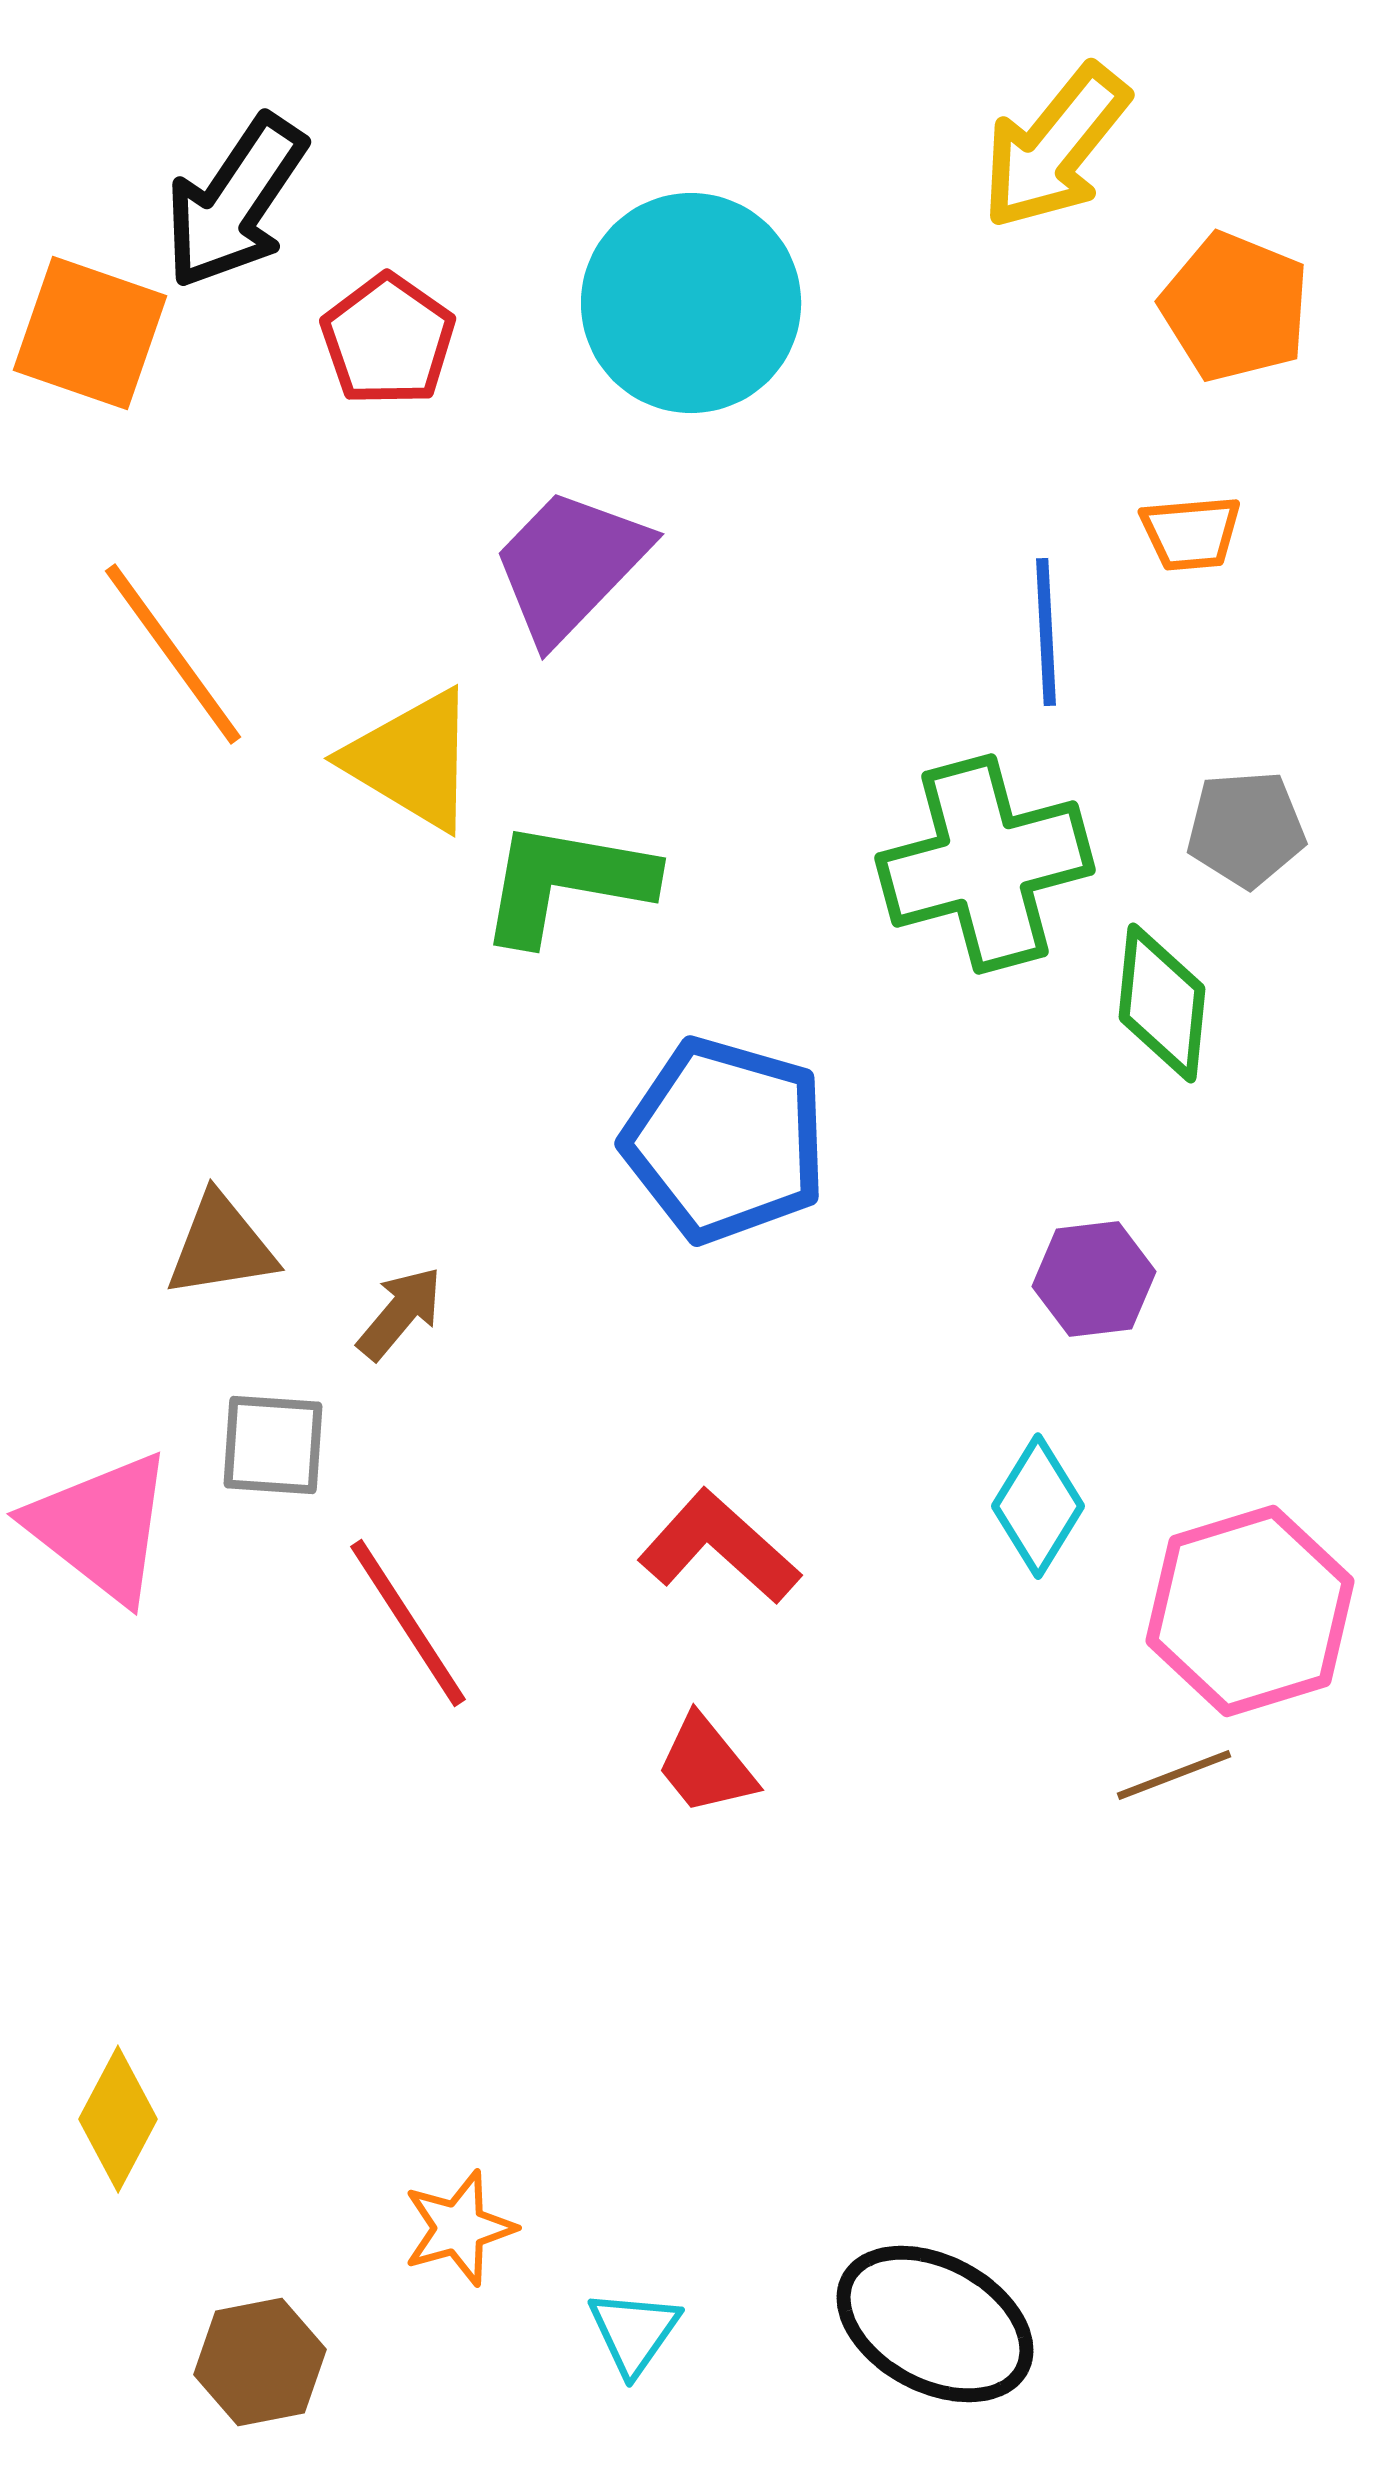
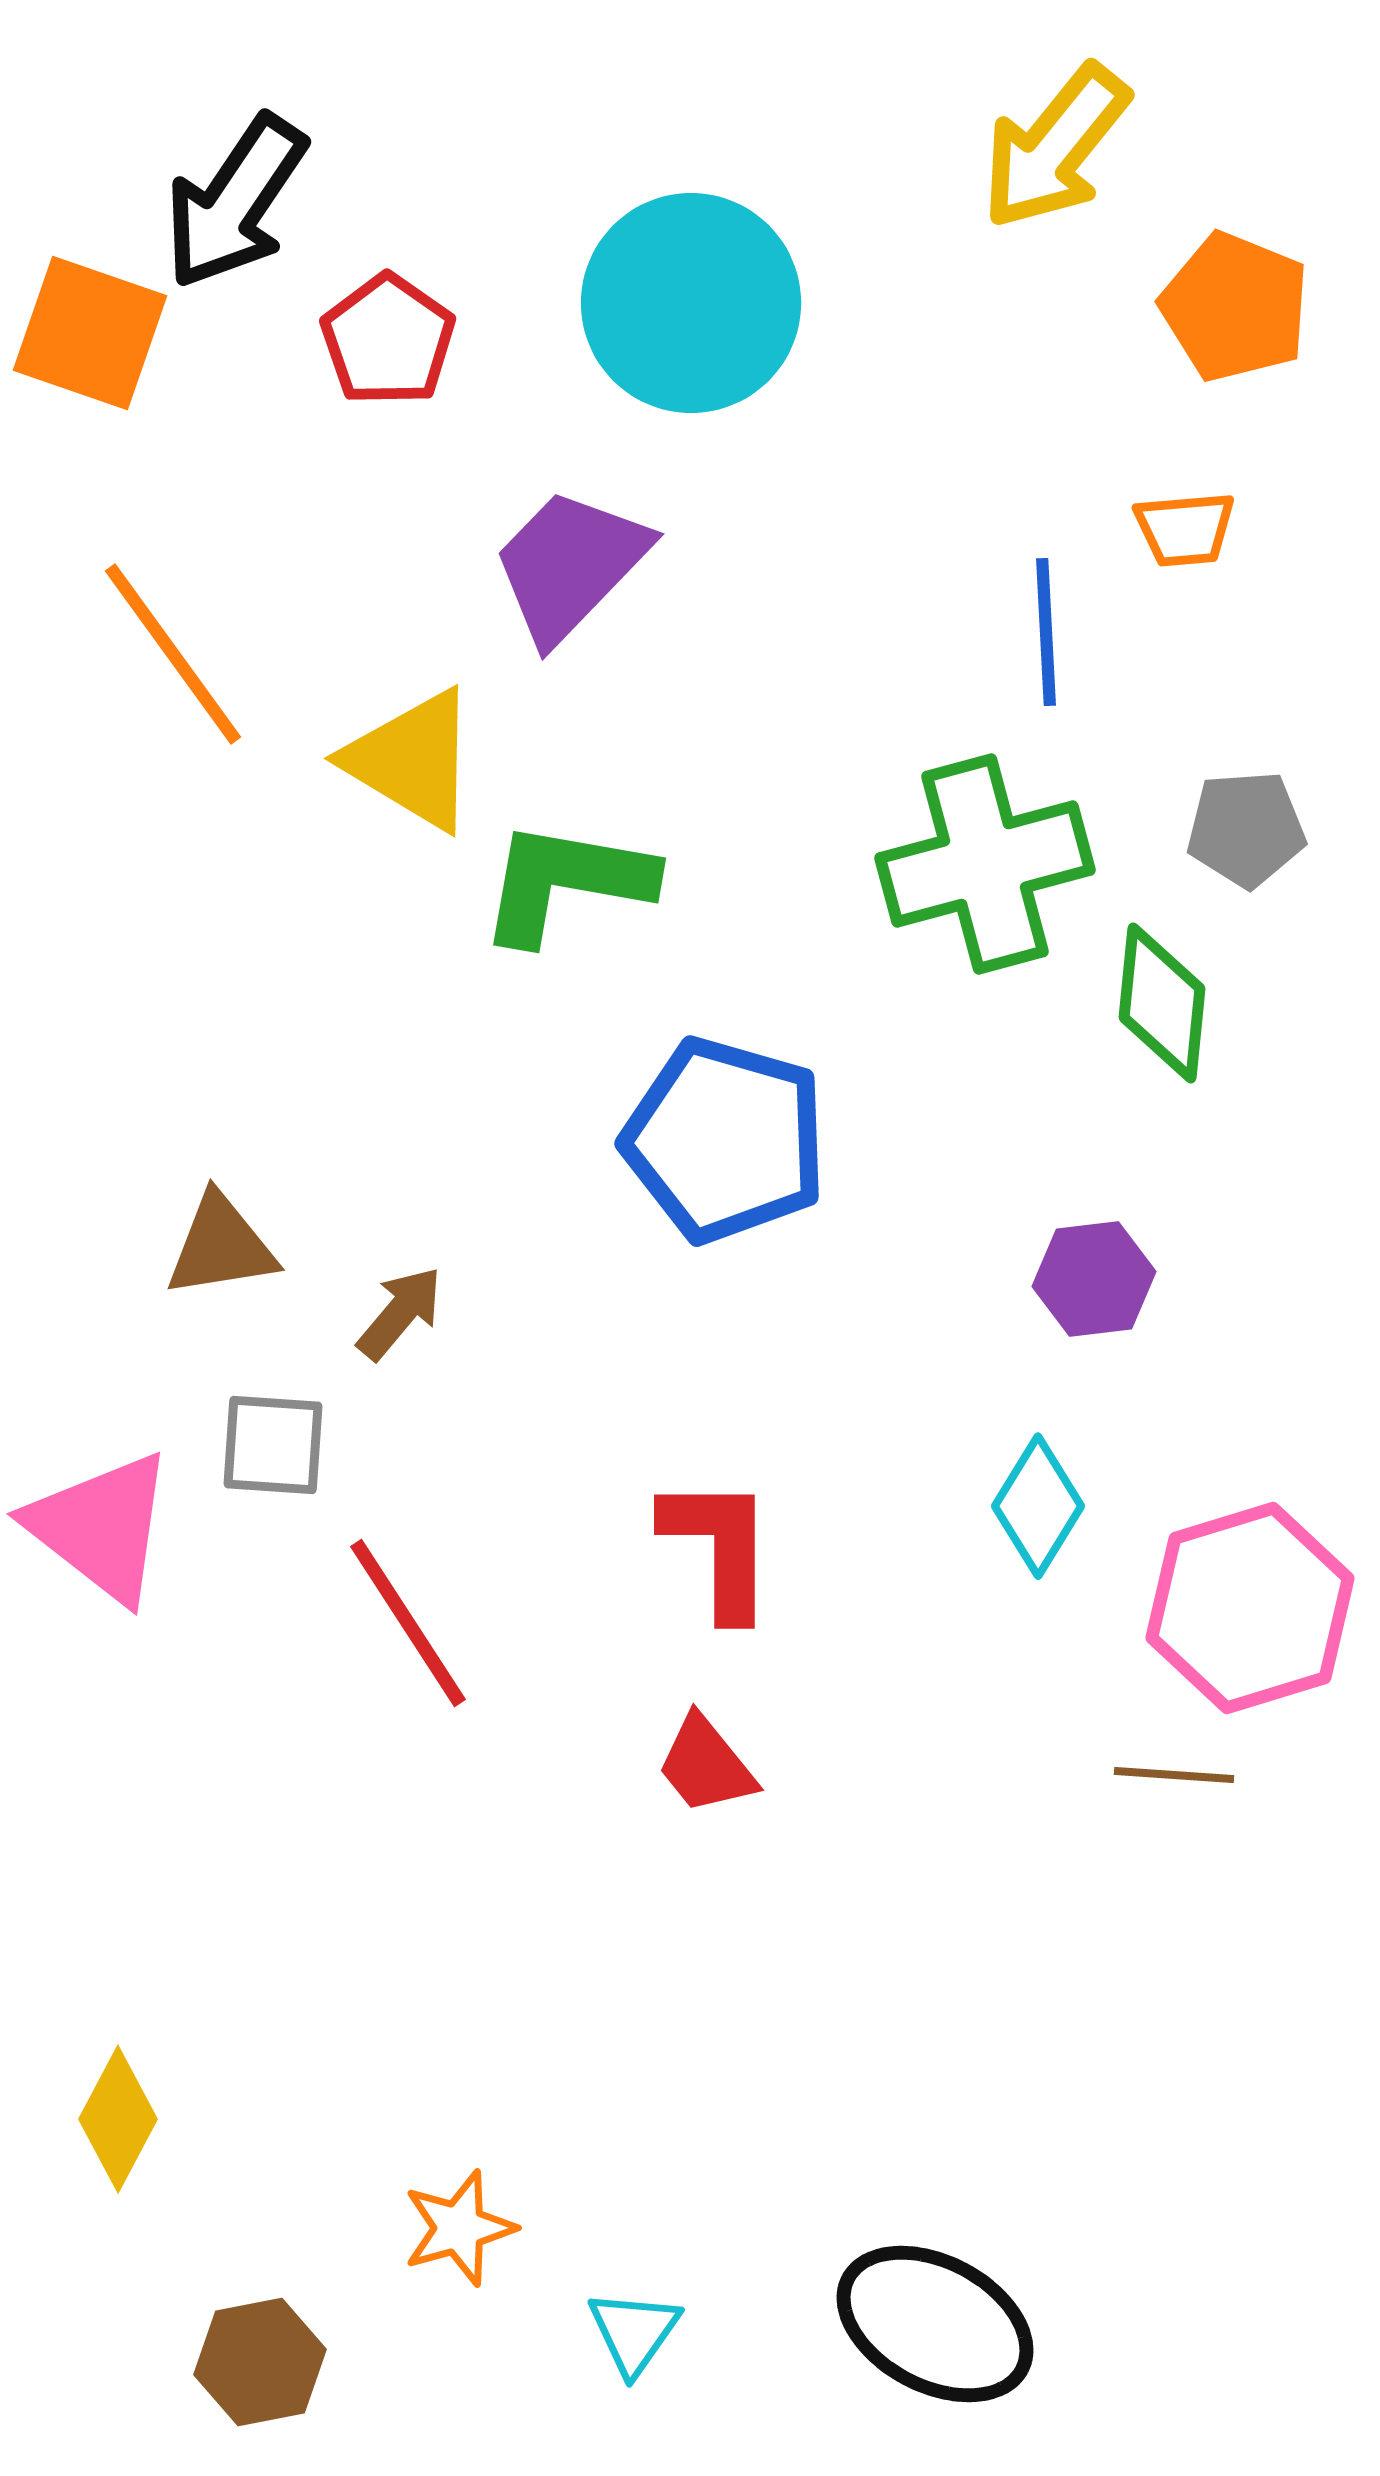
orange trapezoid: moved 6 px left, 4 px up
red L-shape: rotated 48 degrees clockwise
pink hexagon: moved 3 px up
brown line: rotated 25 degrees clockwise
